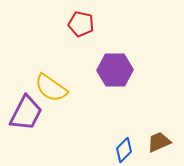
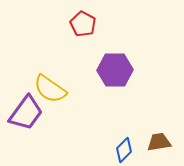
red pentagon: moved 2 px right; rotated 15 degrees clockwise
yellow semicircle: moved 1 px left, 1 px down
purple trapezoid: rotated 9 degrees clockwise
brown trapezoid: rotated 15 degrees clockwise
